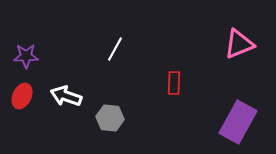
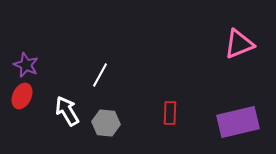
white line: moved 15 px left, 26 px down
purple star: moved 9 px down; rotated 25 degrees clockwise
red rectangle: moved 4 px left, 30 px down
white arrow: moved 1 px right, 15 px down; rotated 40 degrees clockwise
gray hexagon: moved 4 px left, 5 px down
purple rectangle: rotated 48 degrees clockwise
